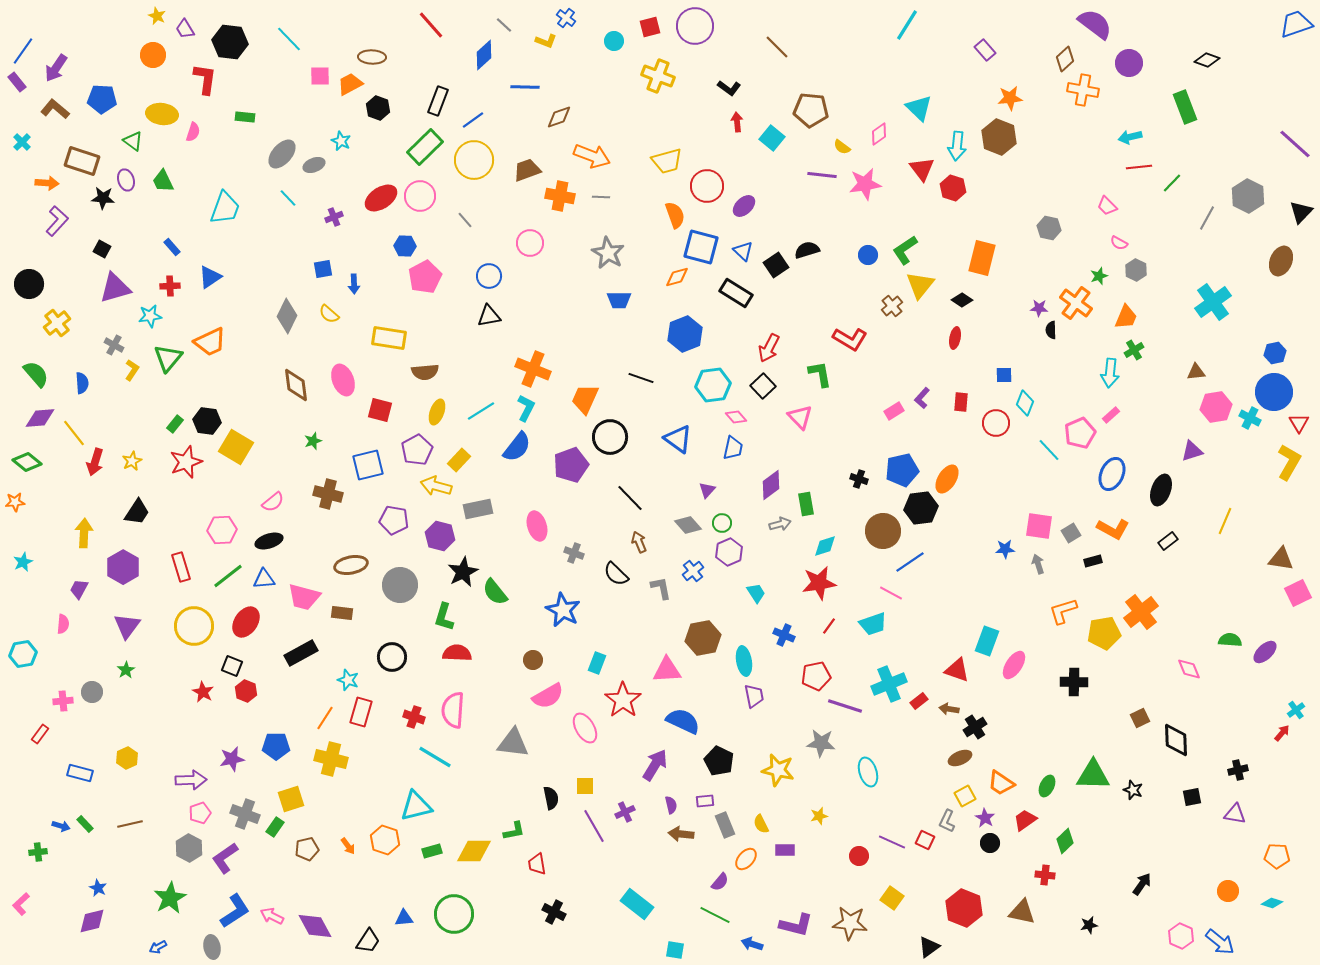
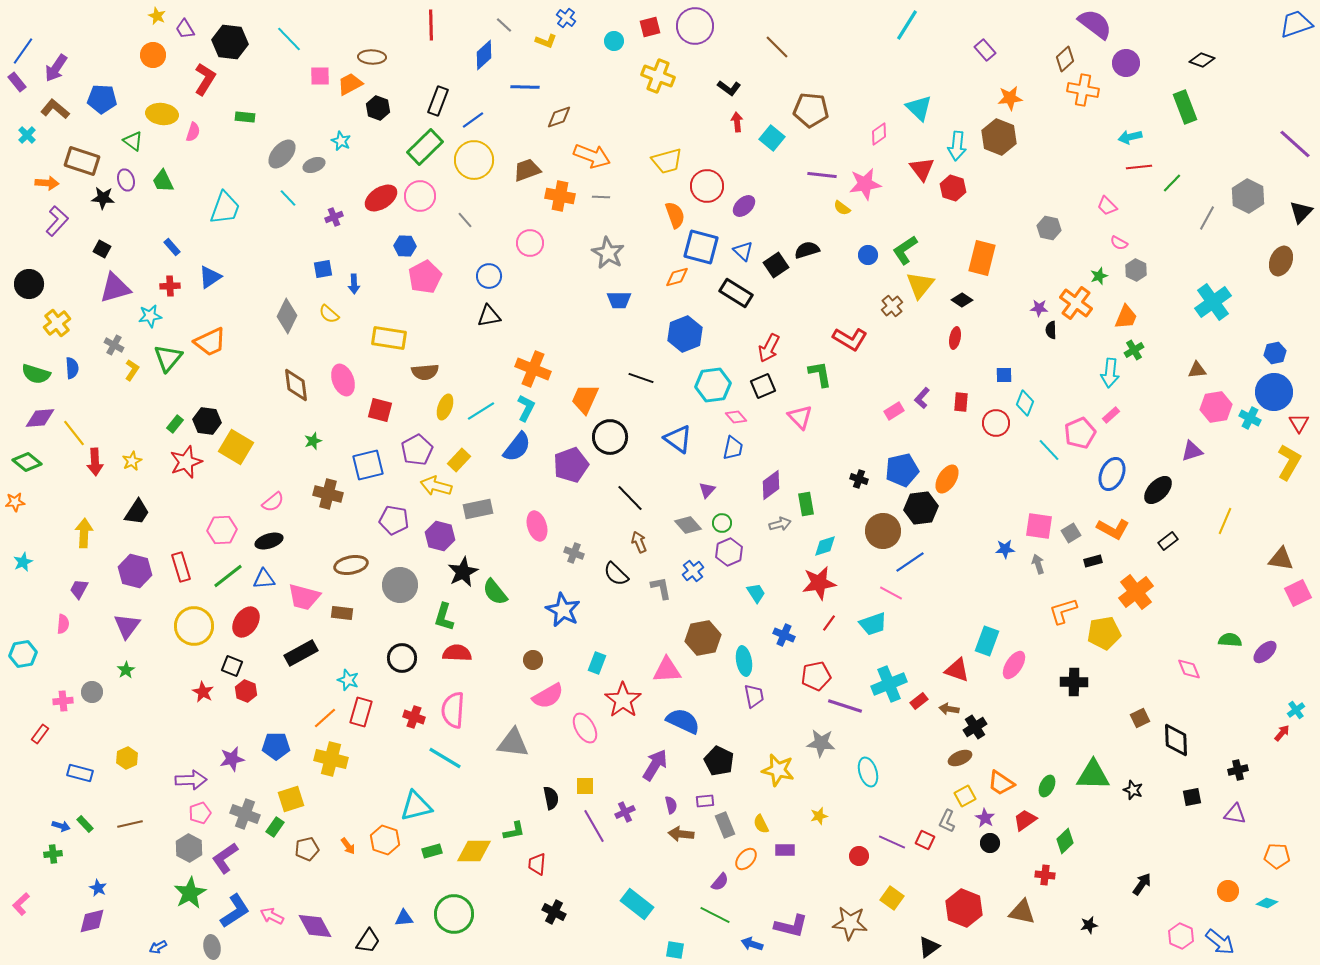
red line at (431, 25): rotated 40 degrees clockwise
black diamond at (1207, 60): moved 5 px left
purple circle at (1129, 63): moved 3 px left
red L-shape at (205, 79): rotated 24 degrees clockwise
cyan cross at (22, 142): moved 5 px right, 7 px up
yellow semicircle at (842, 147): moved 61 px down
brown triangle at (1196, 372): moved 1 px right, 2 px up
green semicircle at (36, 374): rotated 148 degrees clockwise
blue semicircle at (82, 383): moved 10 px left, 15 px up
black square at (763, 386): rotated 20 degrees clockwise
yellow ellipse at (437, 412): moved 8 px right, 5 px up
red arrow at (95, 462): rotated 20 degrees counterclockwise
black ellipse at (1161, 490): moved 3 px left; rotated 24 degrees clockwise
purple hexagon at (123, 567): moved 12 px right, 4 px down; rotated 16 degrees counterclockwise
orange cross at (1141, 612): moved 5 px left, 20 px up
red line at (829, 626): moved 3 px up
black circle at (392, 657): moved 10 px right, 1 px down
orange line at (325, 718): rotated 15 degrees clockwise
cyan line at (435, 757): moved 10 px right, 1 px down
green cross at (38, 852): moved 15 px right, 2 px down
red trapezoid at (537, 864): rotated 15 degrees clockwise
green star at (170, 898): moved 20 px right, 5 px up
cyan diamond at (1272, 903): moved 5 px left
purple L-shape at (796, 925): moved 5 px left, 1 px down
